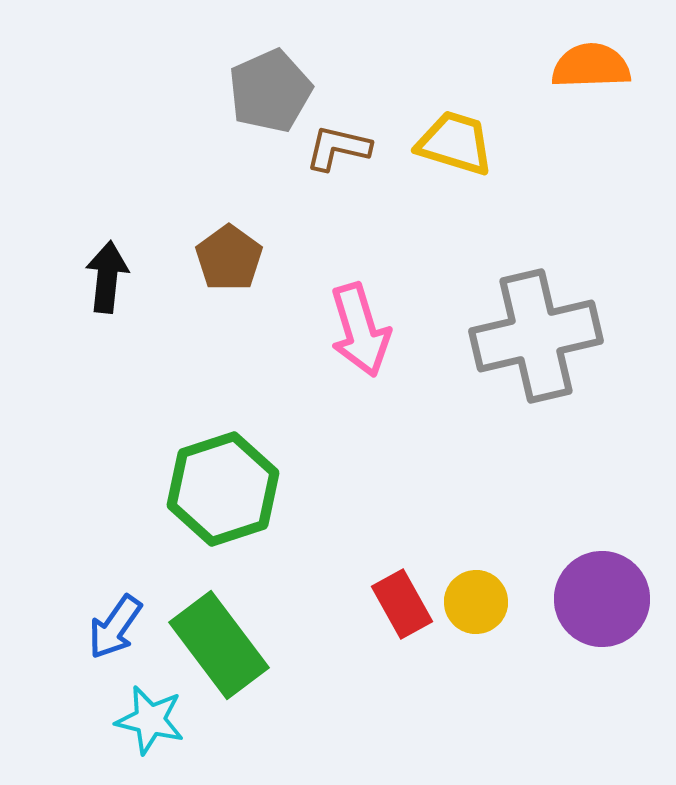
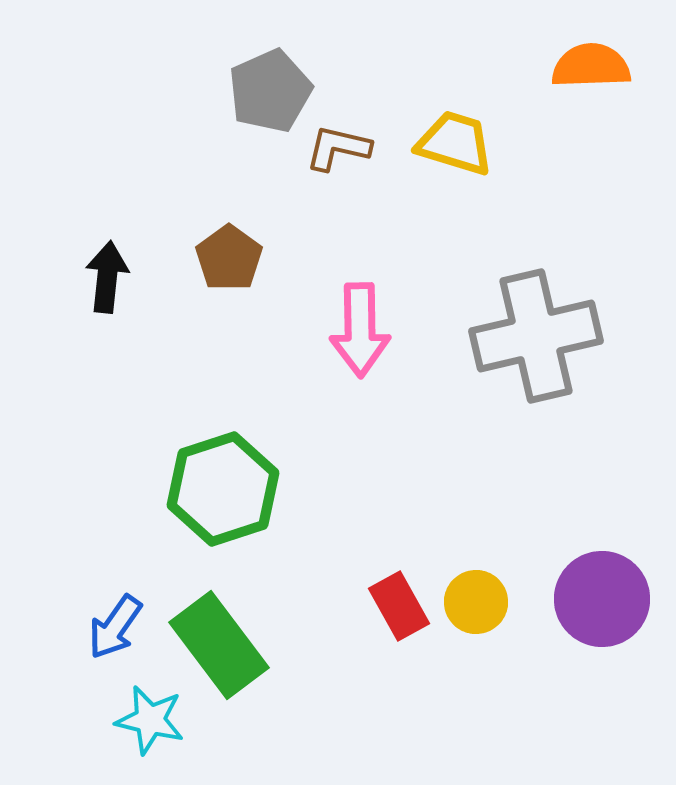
pink arrow: rotated 16 degrees clockwise
red rectangle: moved 3 px left, 2 px down
